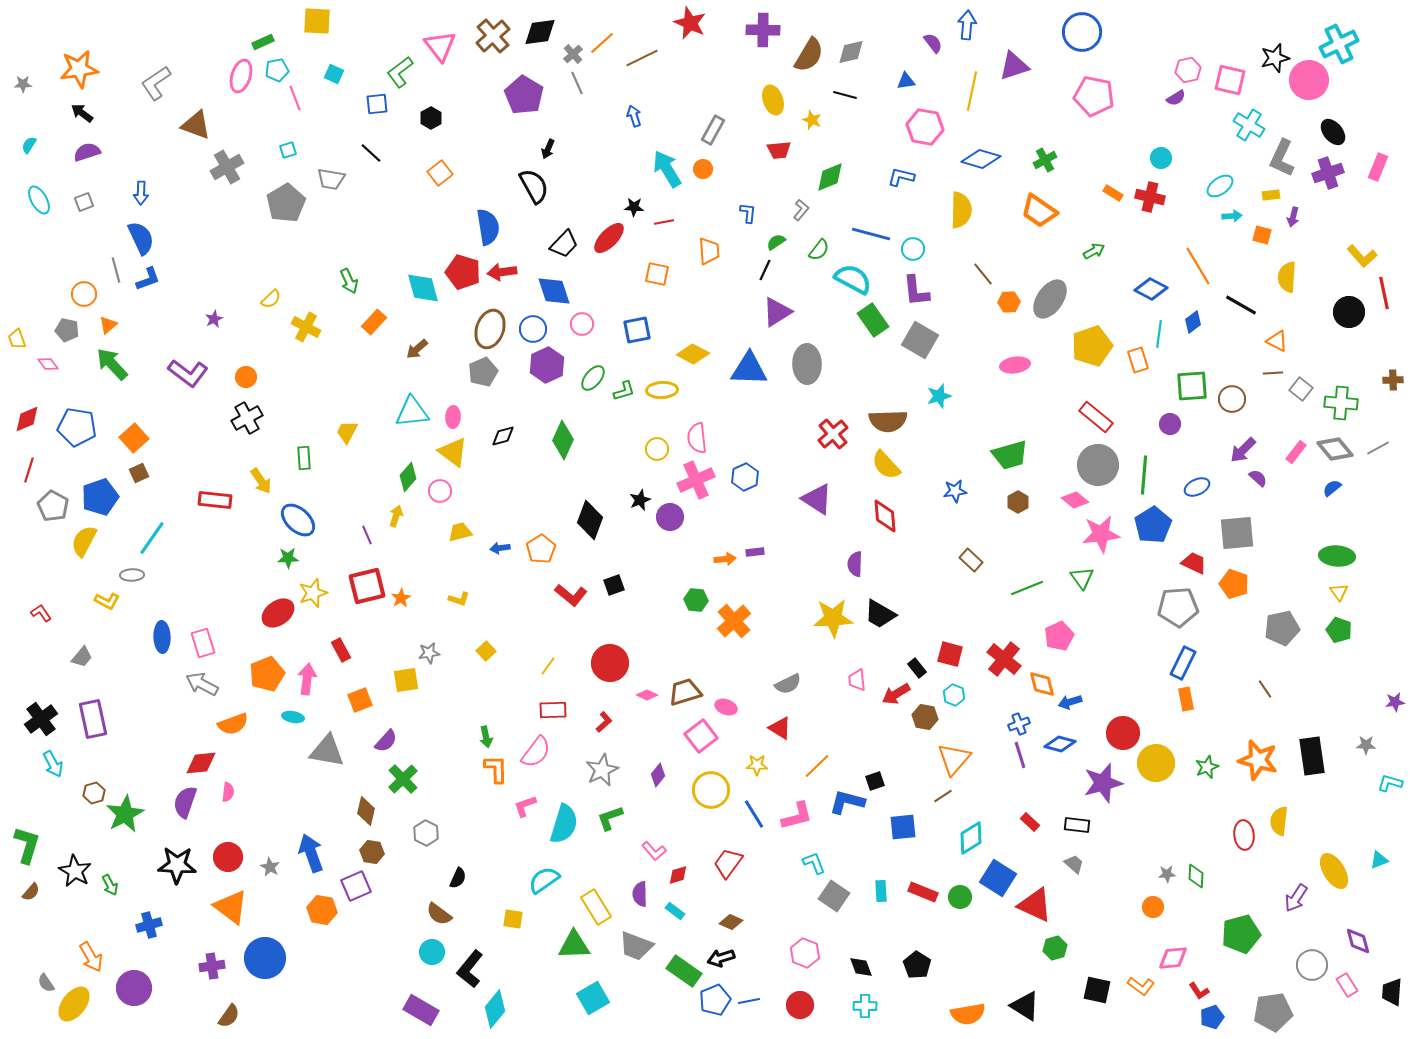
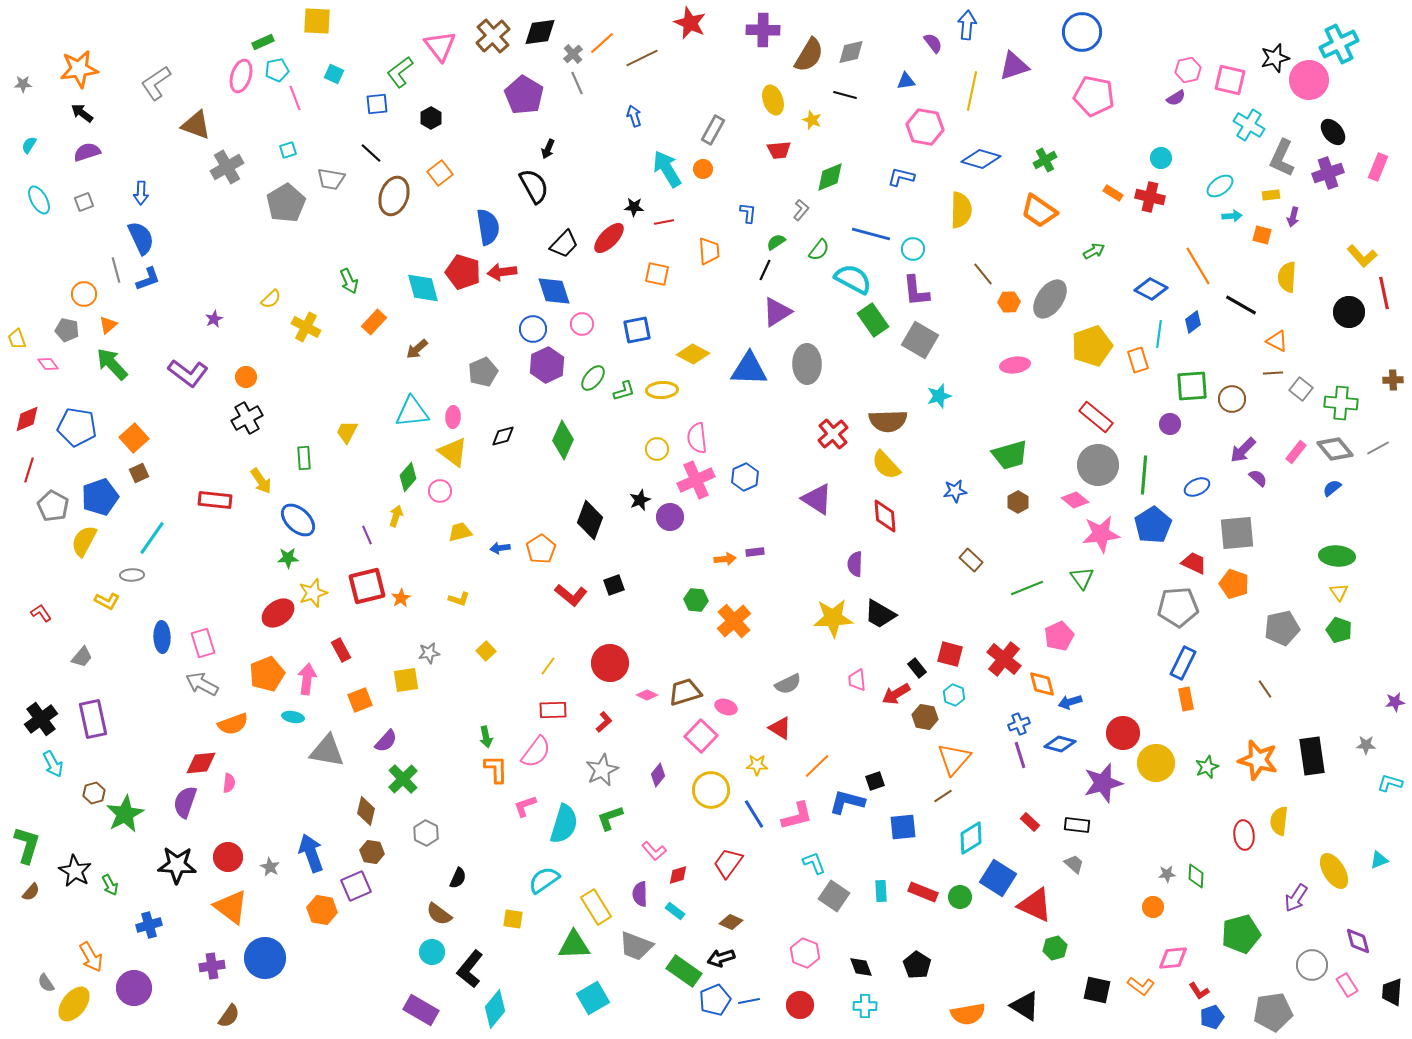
brown ellipse at (490, 329): moved 96 px left, 133 px up
pink square at (701, 736): rotated 8 degrees counterclockwise
pink semicircle at (228, 792): moved 1 px right, 9 px up
